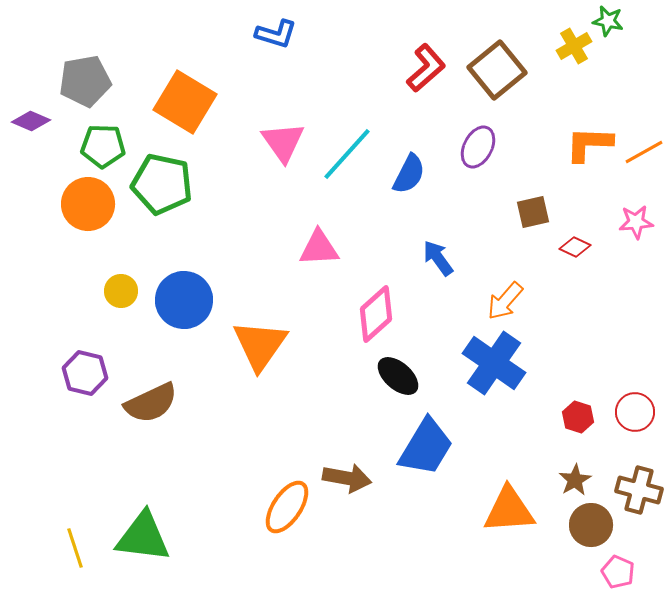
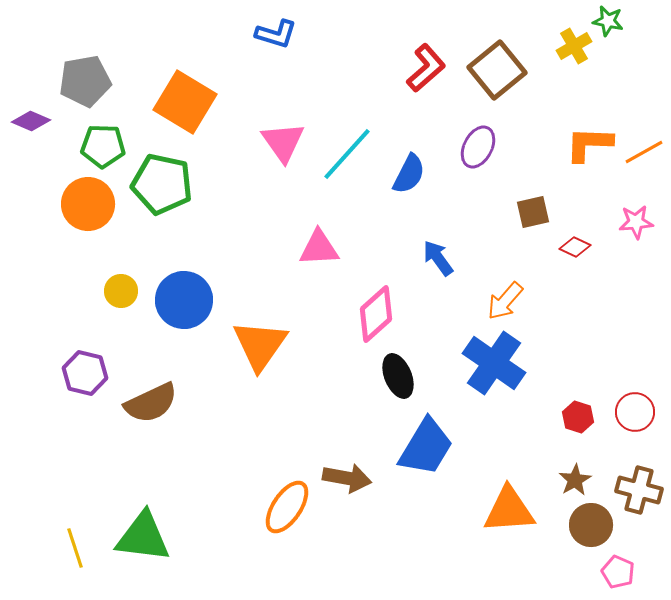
black ellipse at (398, 376): rotated 27 degrees clockwise
